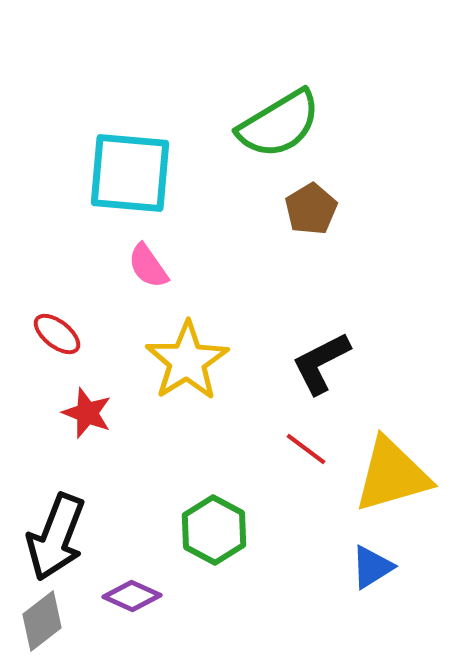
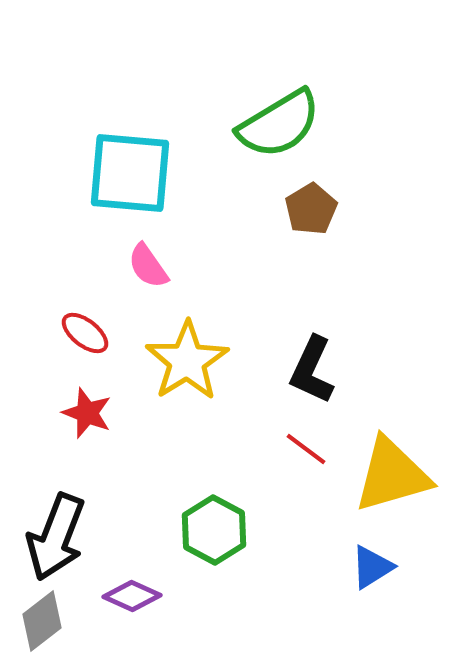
red ellipse: moved 28 px right, 1 px up
black L-shape: moved 9 px left, 7 px down; rotated 38 degrees counterclockwise
